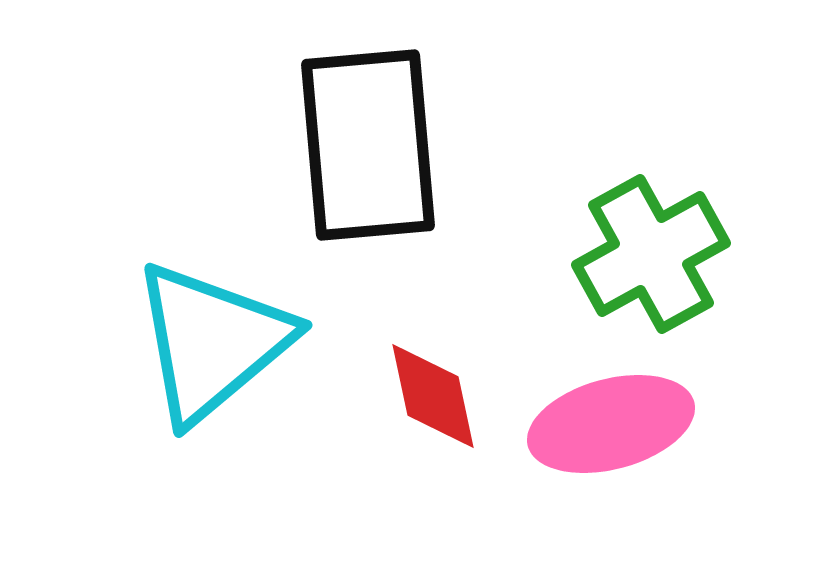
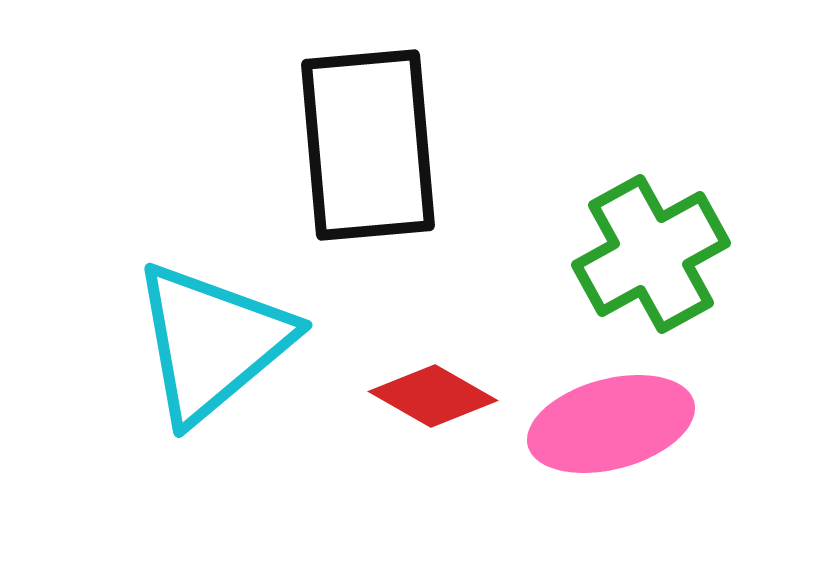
red diamond: rotated 48 degrees counterclockwise
